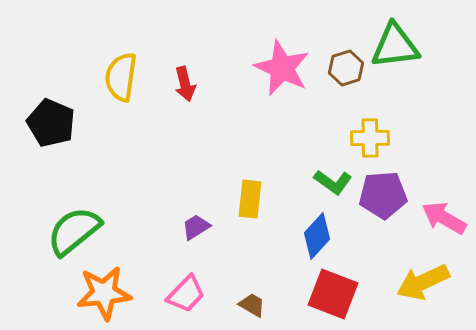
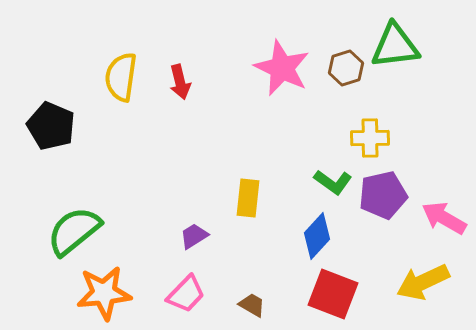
red arrow: moved 5 px left, 2 px up
black pentagon: moved 3 px down
purple pentagon: rotated 9 degrees counterclockwise
yellow rectangle: moved 2 px left, 1 px up
purple trapezoid: moved 2 px left, 9 px down
